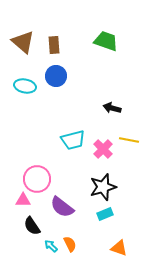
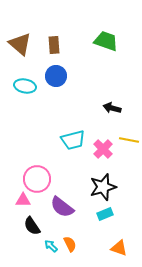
brown triangle: moved 3 px left, 2 px down
